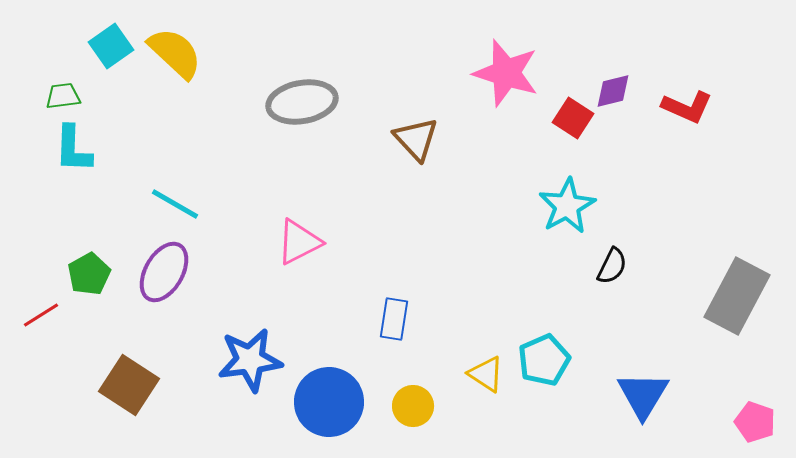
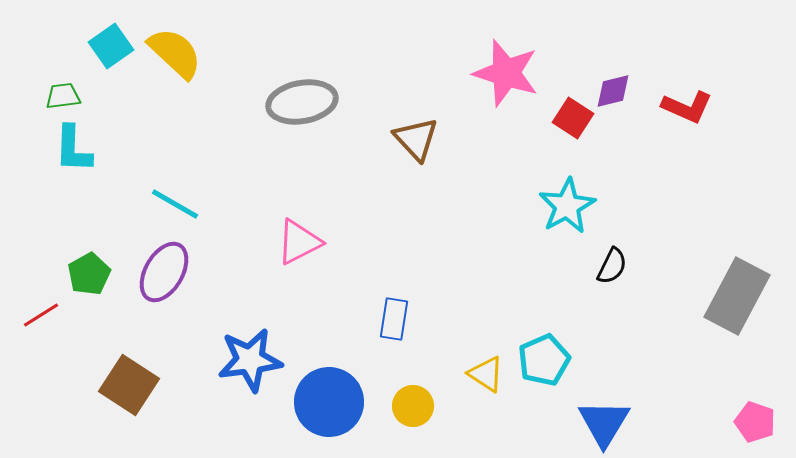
blue triangle: moved 39 px left, 28 px down
